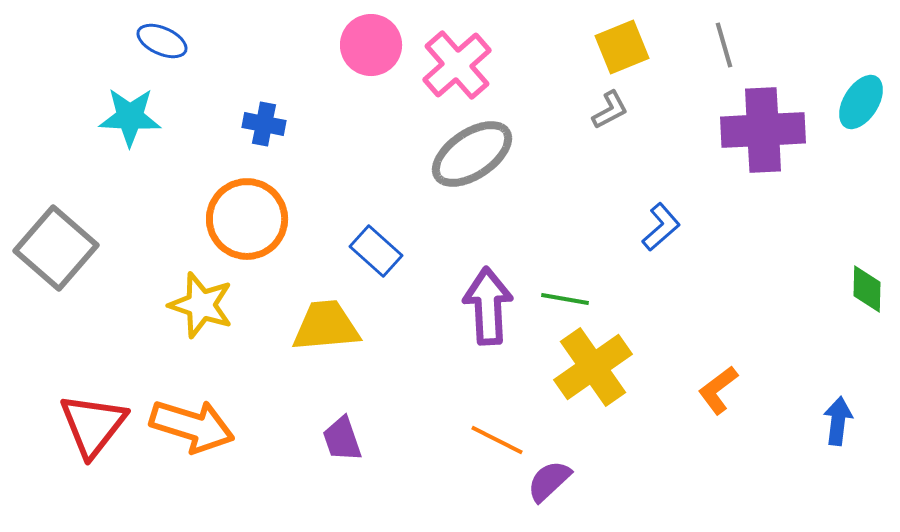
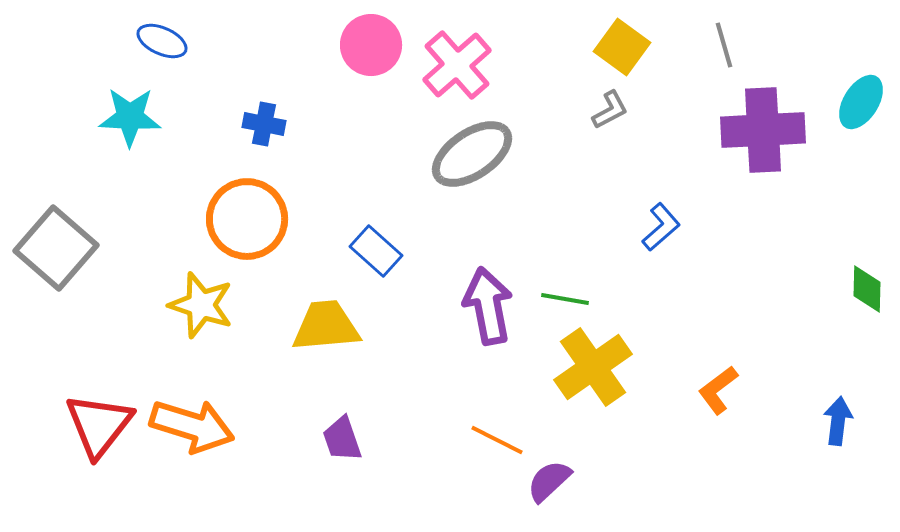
yellow square: rotated 32 degrees counterclockwise
purple arrow: rotated 8 degrees counterclockwise
red triangle: moved 6 px right
